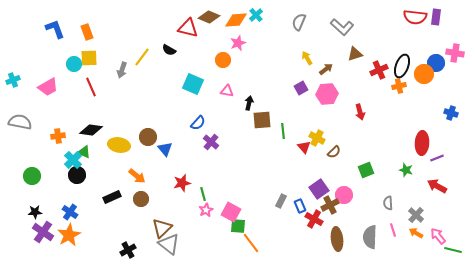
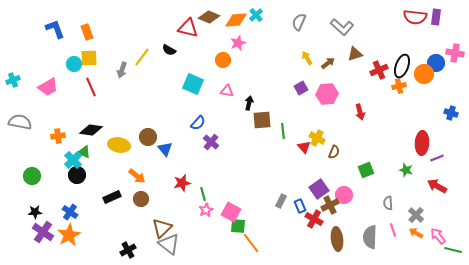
brown arrow at (326, 69): moved 2 px right, 6 px up
brown semicircle at (334, 152): rotated 24 degrees counterclockwise
